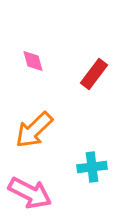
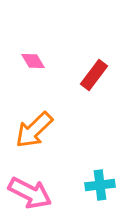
pink diamond: rotated 15 degrees counterclockwise
red rectangle: moved 1 px down
cyan cross: moved 8 px right, 18 px down
